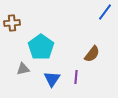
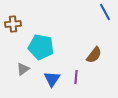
blue line: rotated 66 degrees counterclockwise
brown cross: moved 1 px right, 1 px down
cyan pentagon: rotated 25 degrees counterclockwise
brown semicircle: moved 2 px right, 1 px down
gray triangle: rotated 24 degrees counterclockwise
